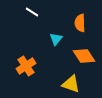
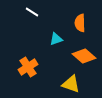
cyan triangle: rotated 32 degrees clockwise
orange diamond: rotated 15 degrees counterclockwise
orange cross: moved 2 px right, 1 px down
